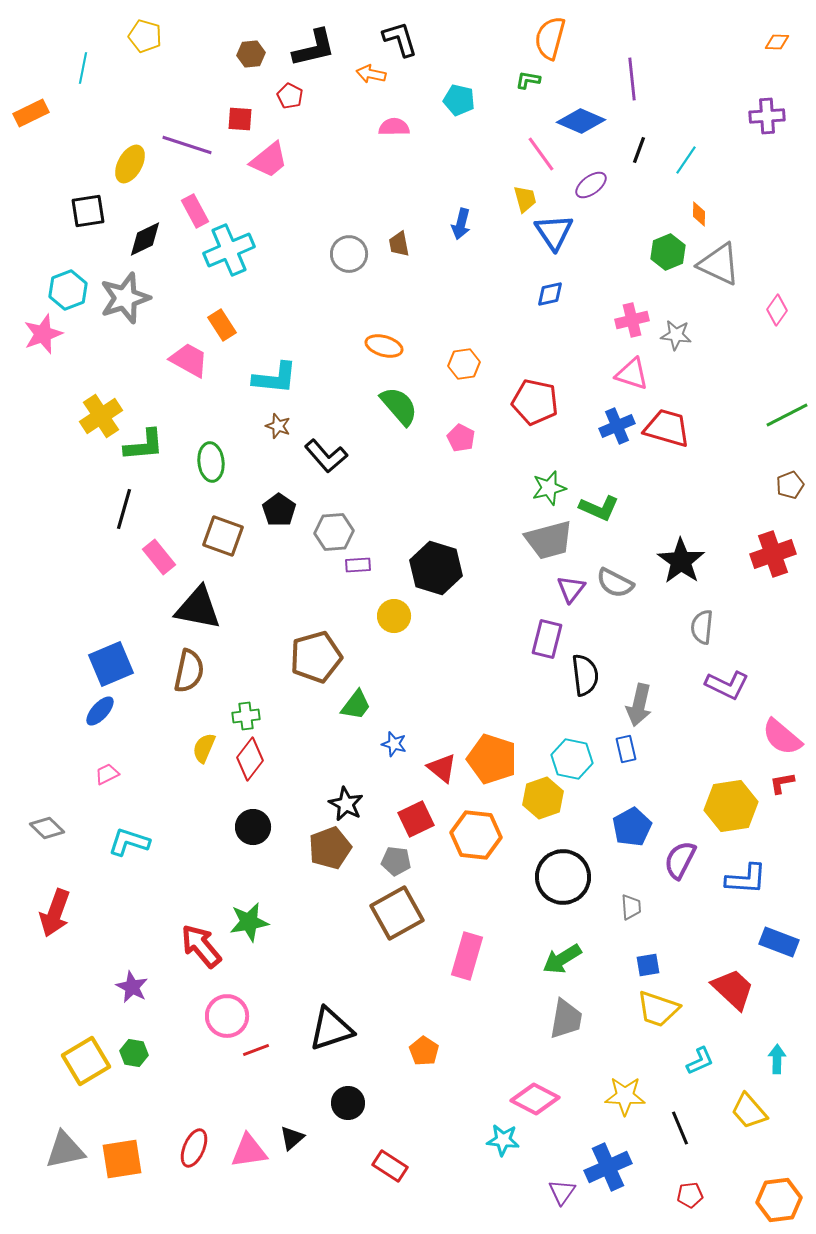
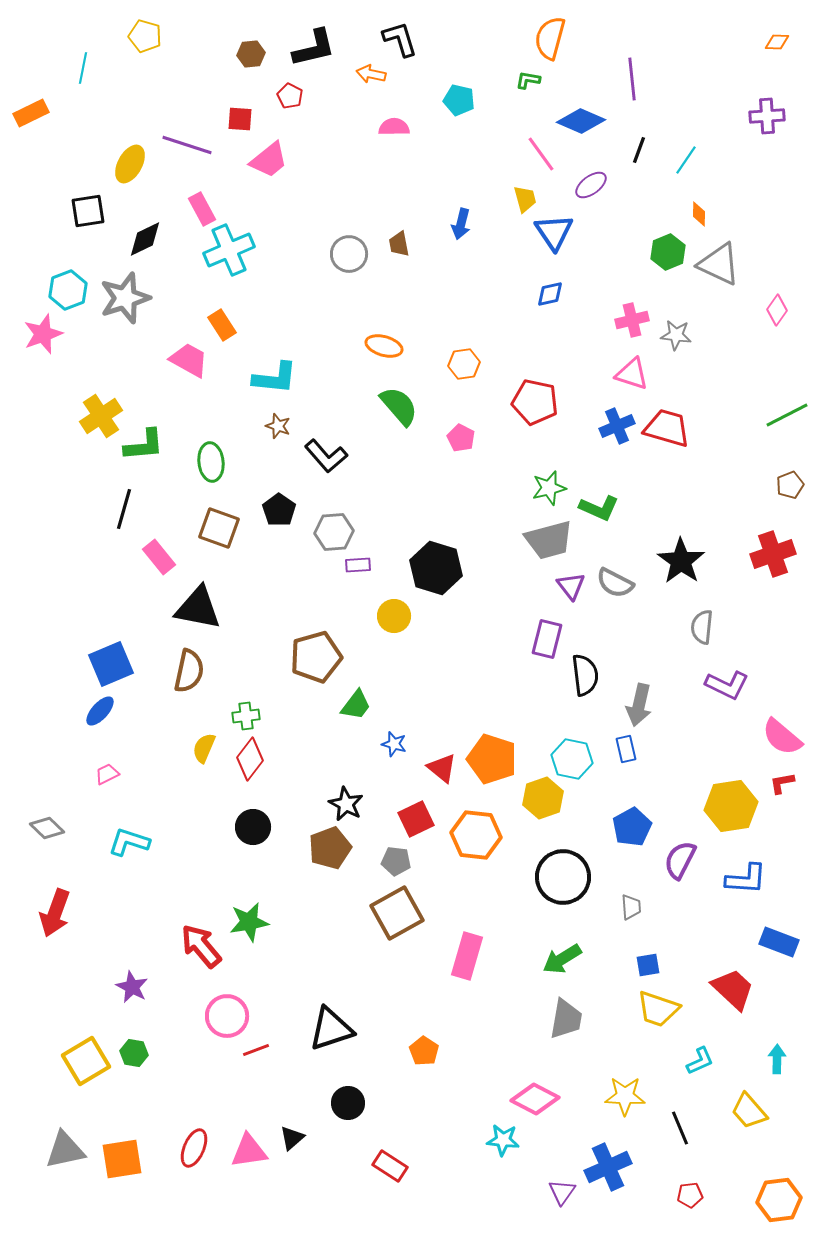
pink rectangle at (195, 211): moved 7 px right, 2 px up
brown square at (223, 536): moved 4 px left, 8 px up
purple triangle at (571, 589): moved 3 px up; rotated 16 degrees counterclockwise
